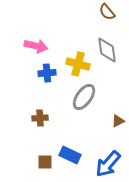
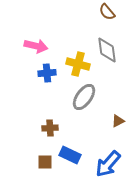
brown cross: moved 10 px right, 10 px down
